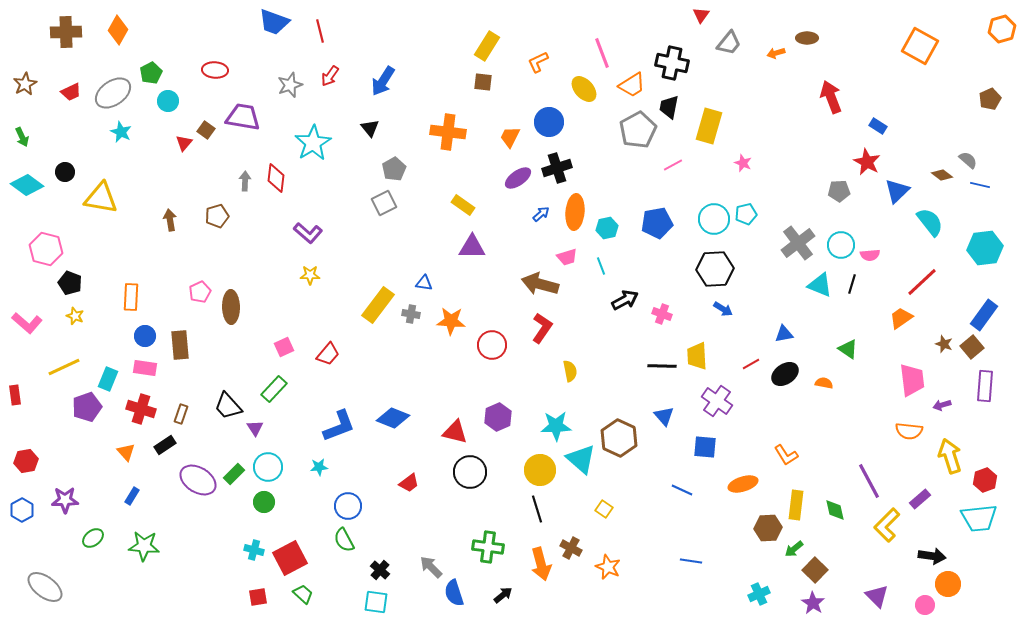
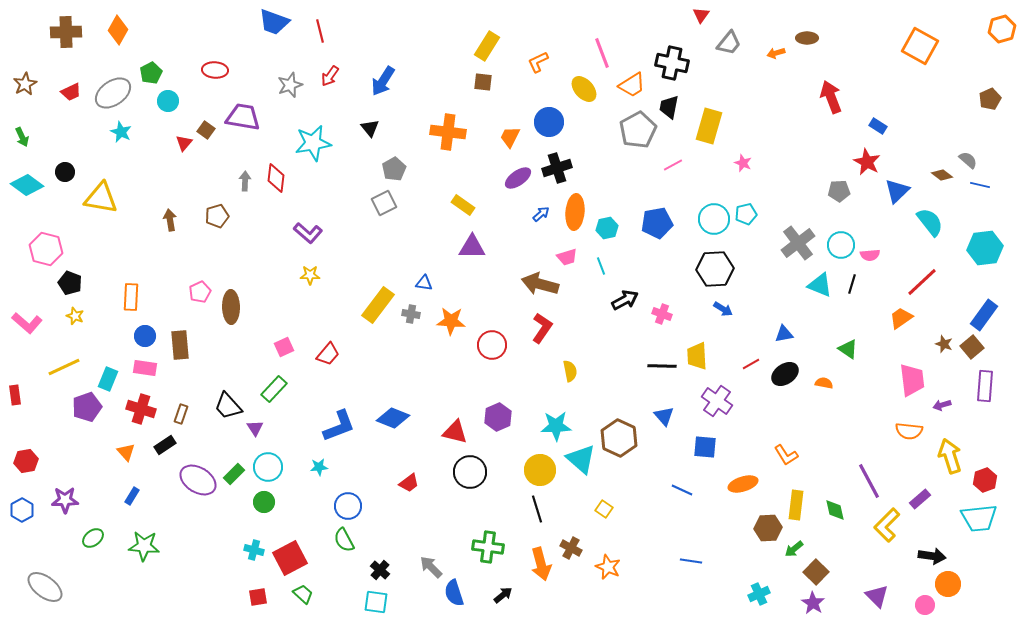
cyan star at (313, 143): rotated 21 degrees clockwise
brown square at (815, 570): moved 1 px right, 2 px down
